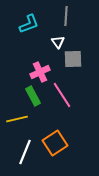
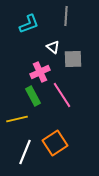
white triangle: moved 5 px left, 5 px down; rotated 16 degrees counterclockwise
